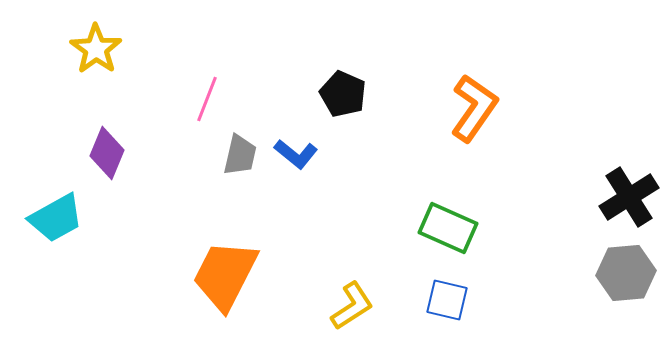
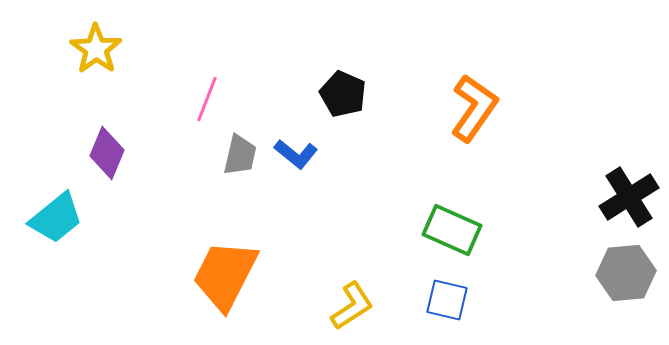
cyan trapezoid: rotated 10 degrees counterclockwise
green rectangle: moved 4 px right, 2 px down
